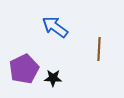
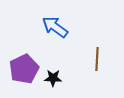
brown line: moved 2 px left, 10 px down
